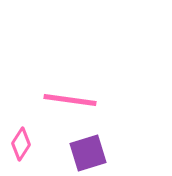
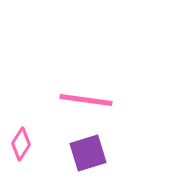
pink line: moved 16 px right
